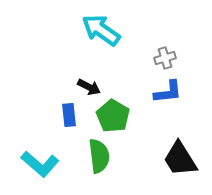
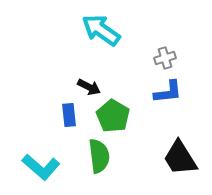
black trapezoid: moved 1 px up
cyan L-shape: moved 1 px right, 3 px down
